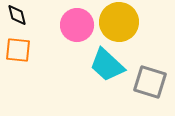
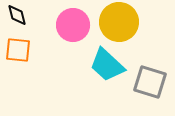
pink circle: moved 4 px left
